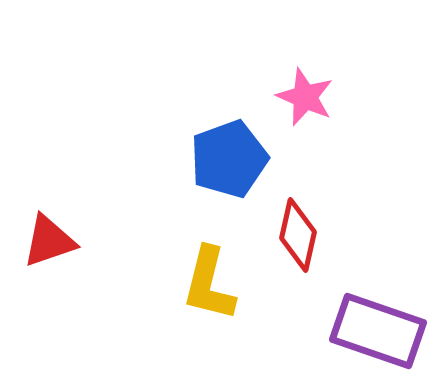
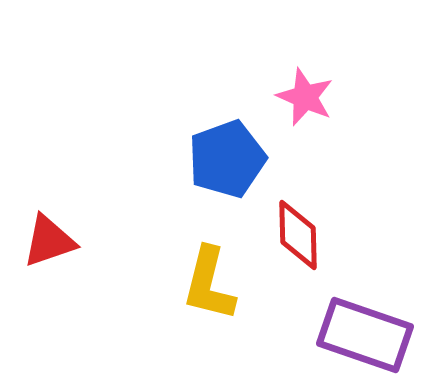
blue pentagon: moved 2 px left
red diamond: rotated 14 degrees counterclockwise
purple rectangle: moved 13 px left, 4 px down
